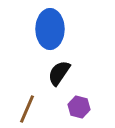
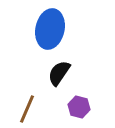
blue ellipse: rotated 12 degrees clockwise
